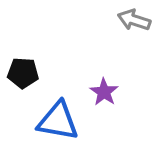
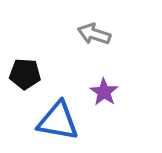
gray arrow: moved 40 px left, 14 px down
black pentagon: moved 2 px right, 1 px down
